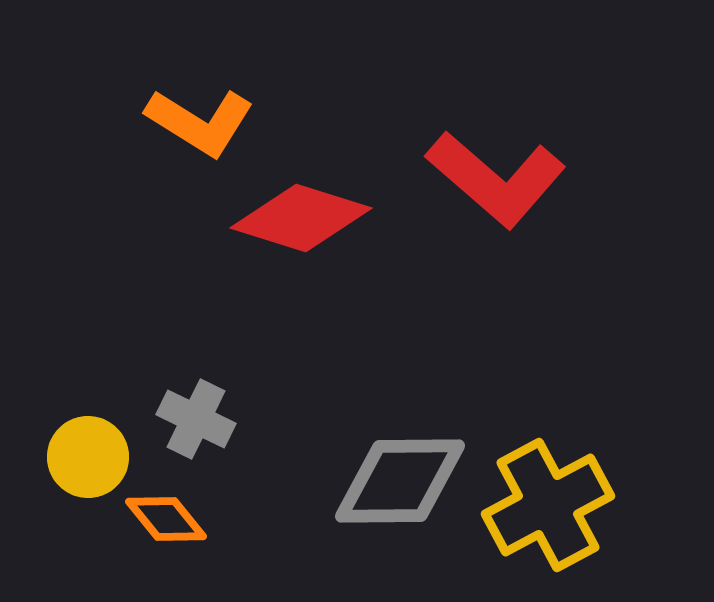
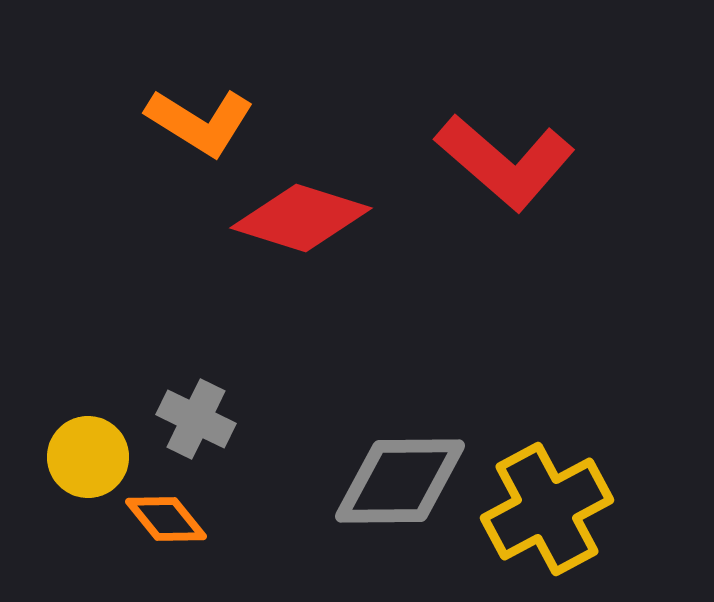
red L-shape: moved 9 px right, 17 px up
yellow cross: moved 1 px left, 4 px down
